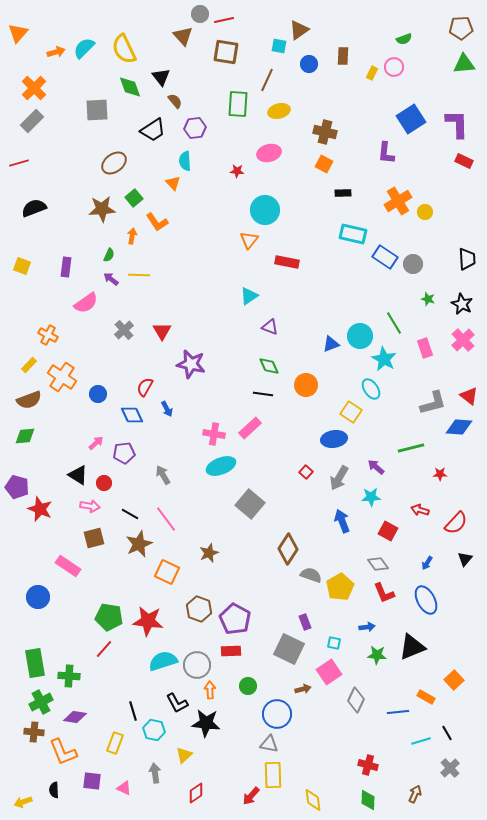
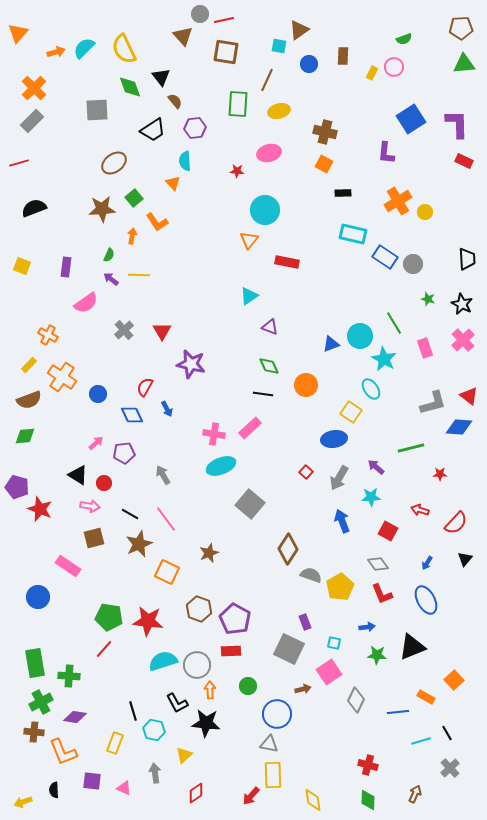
red L-shape at (384, 593): moved 2 px left, 1 px down
